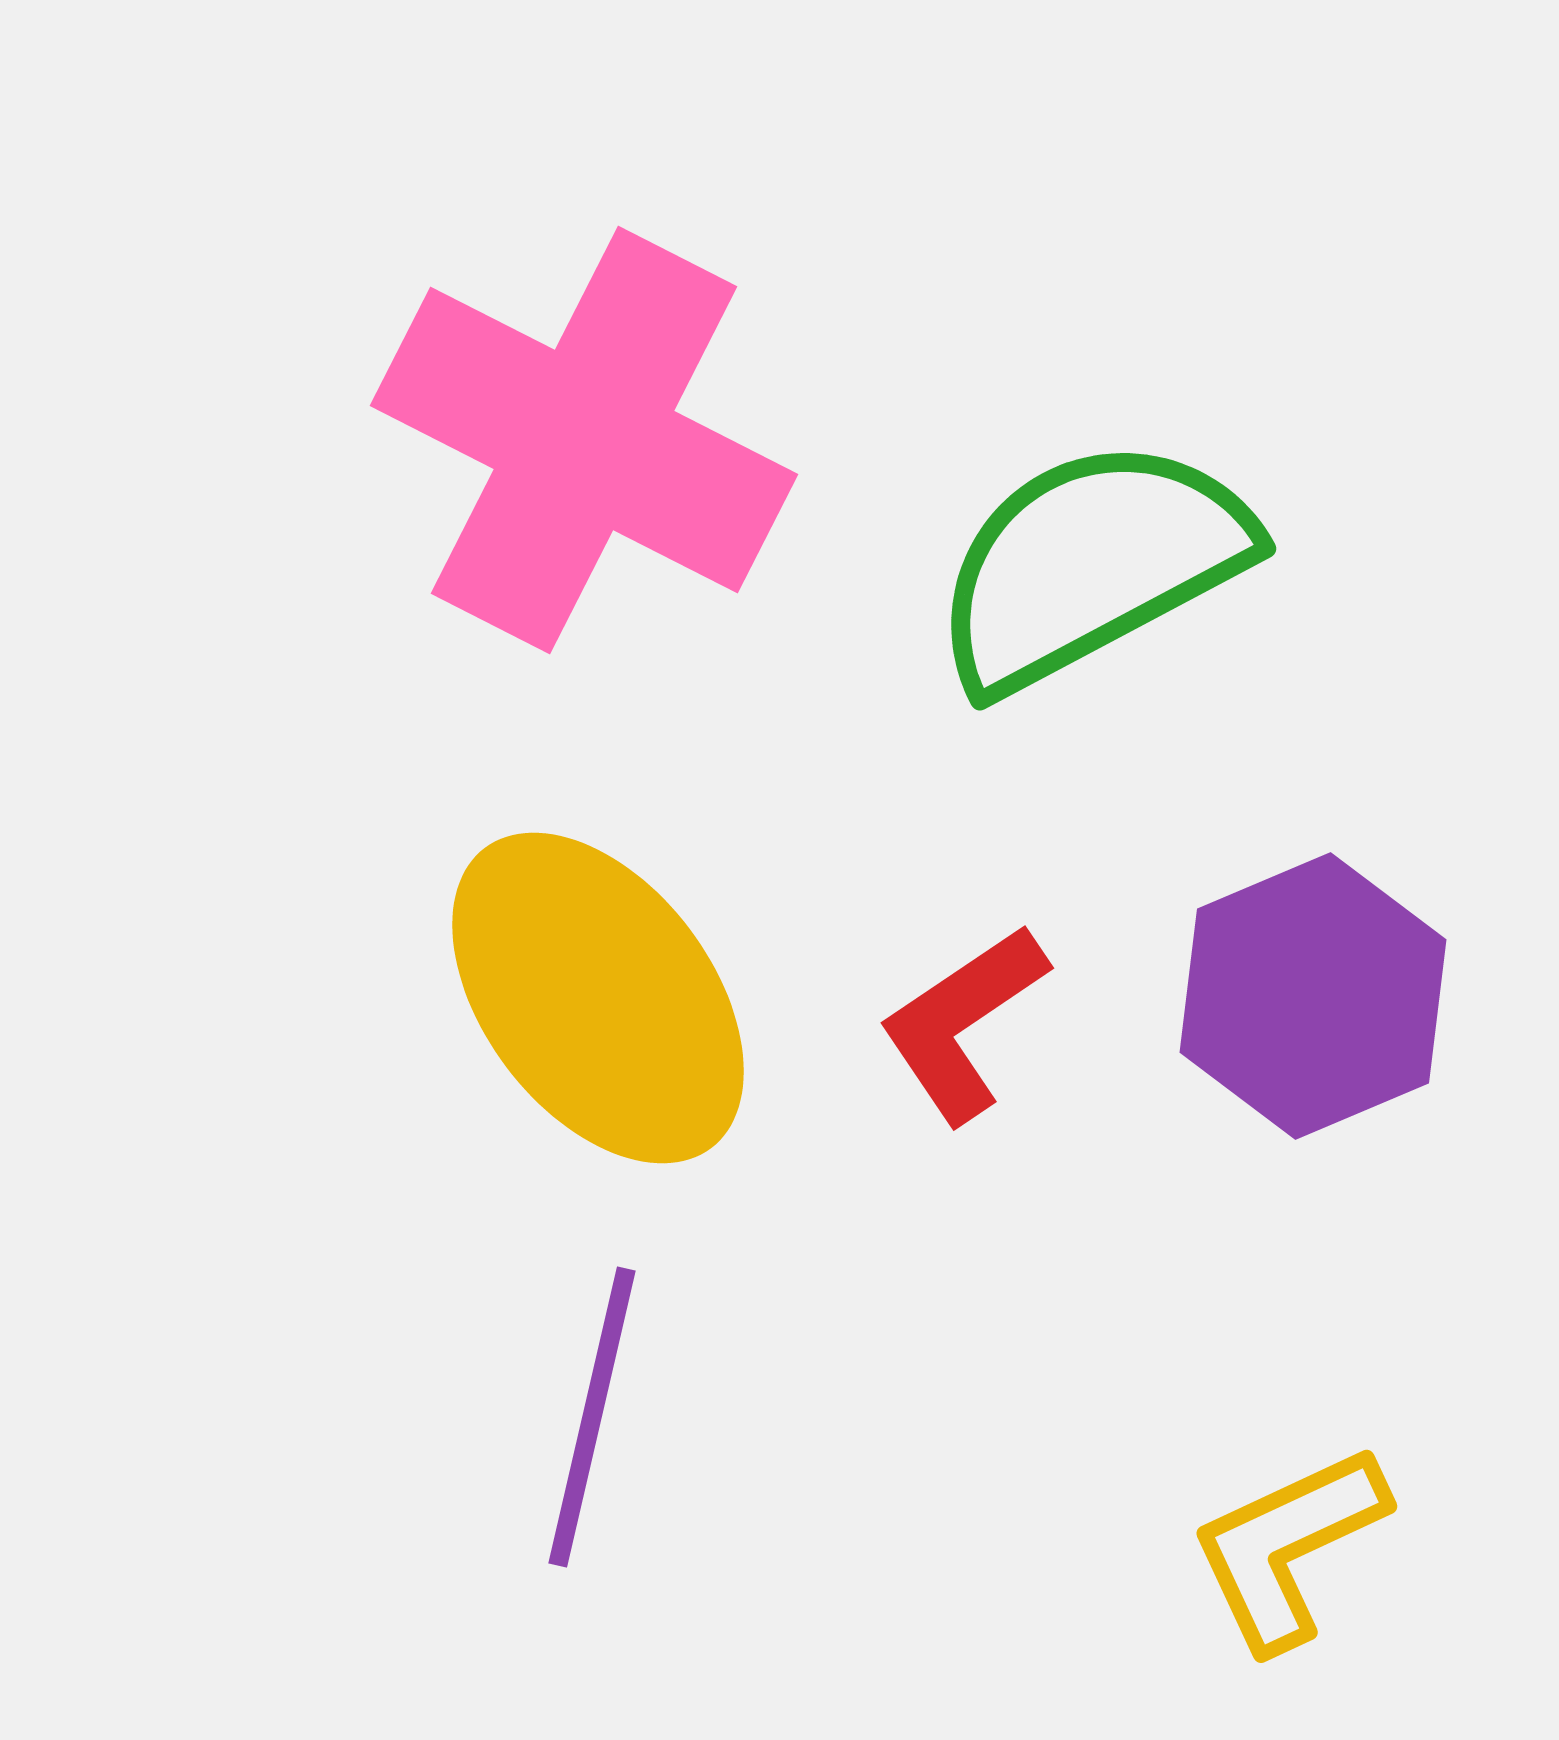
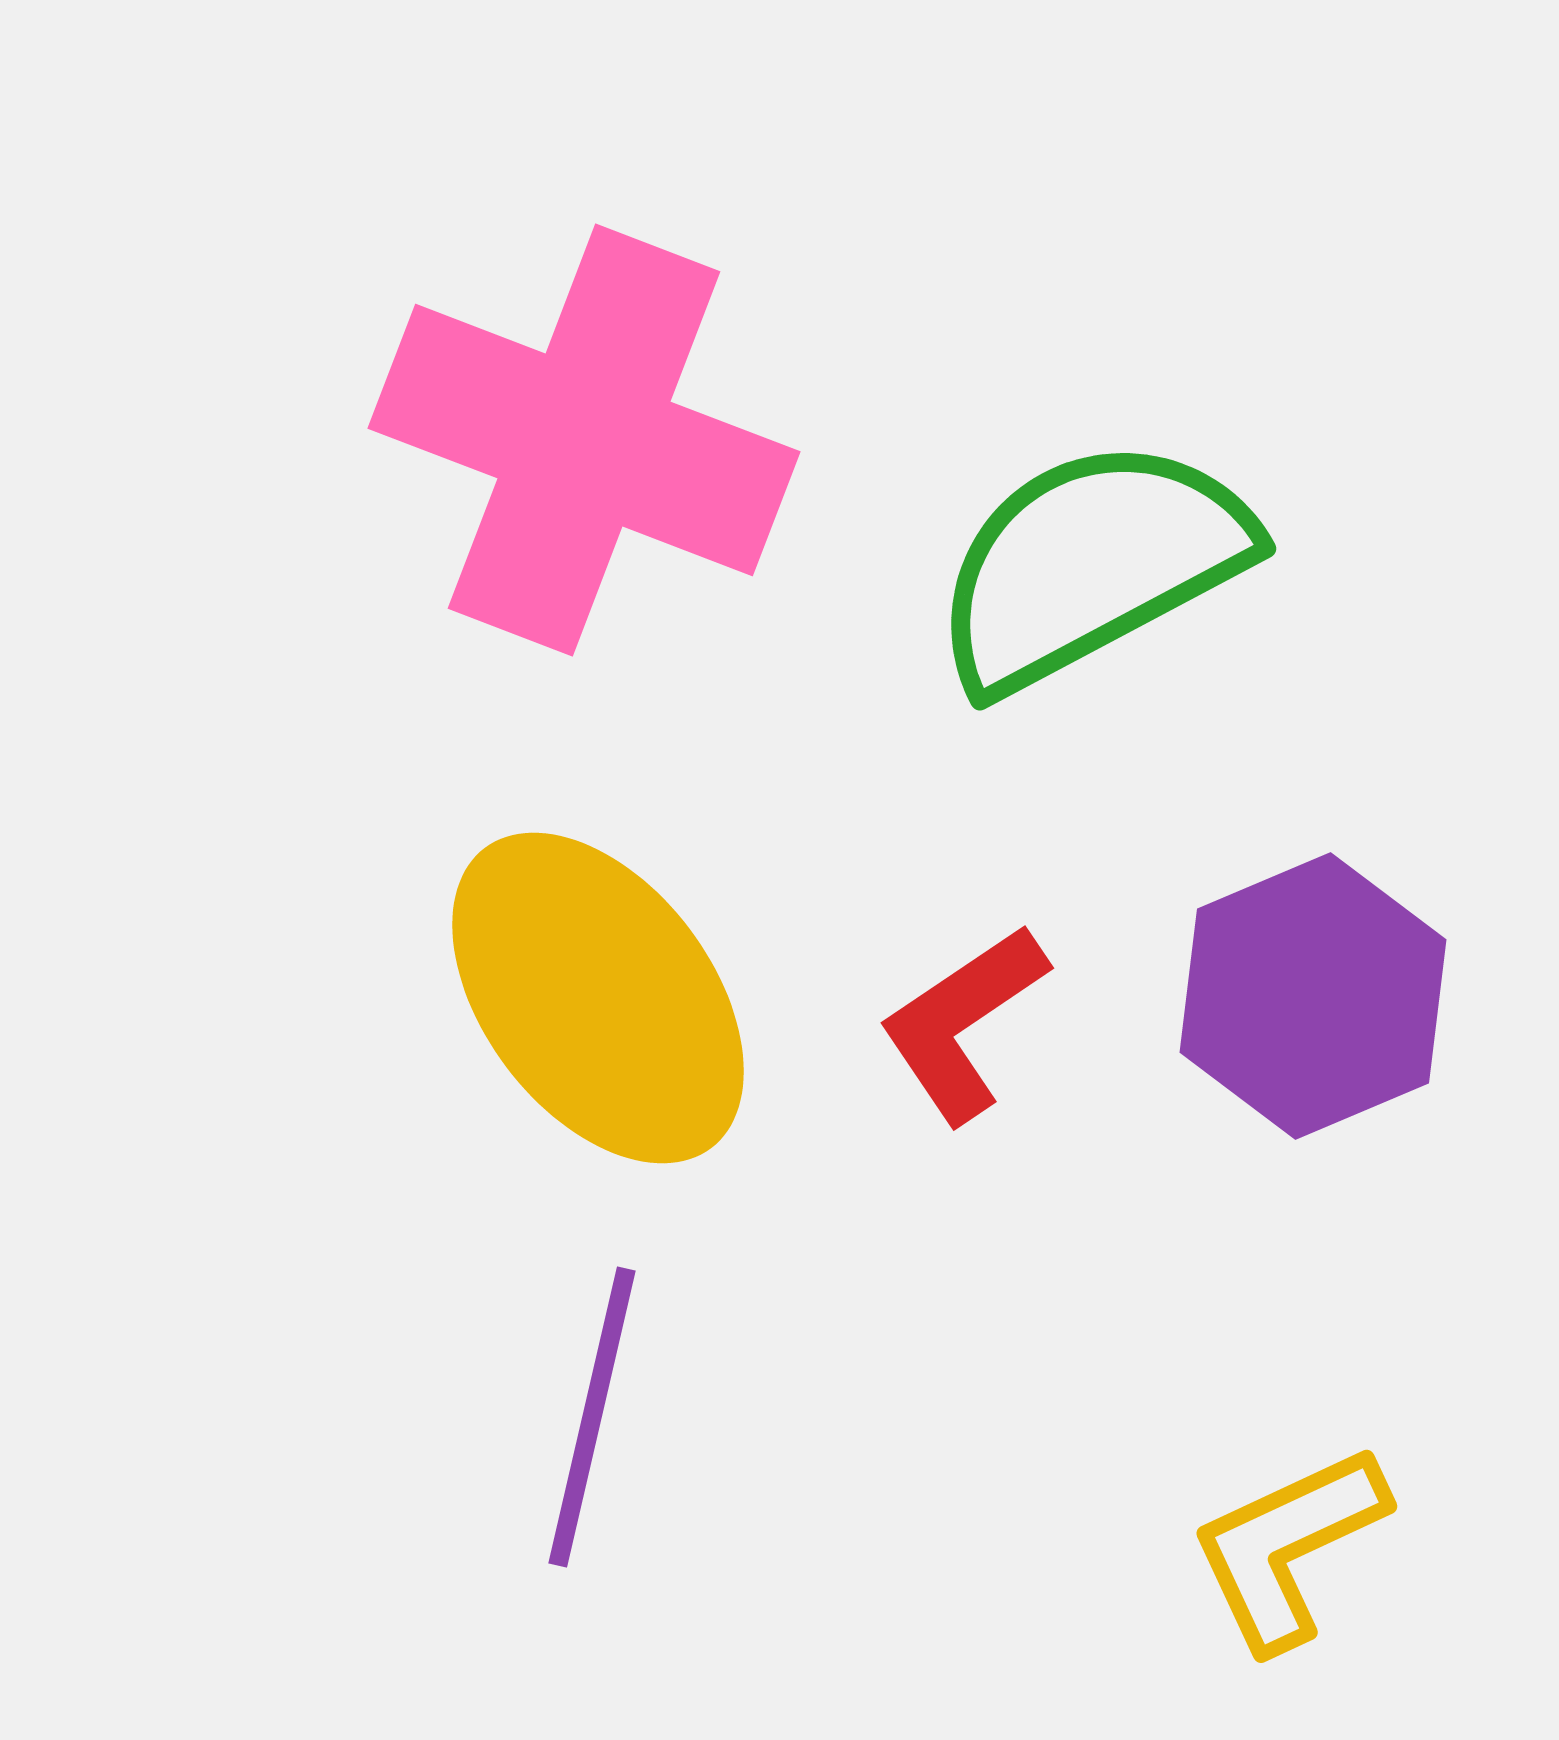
pink cross: rotated 6 degrees counterclockwise
